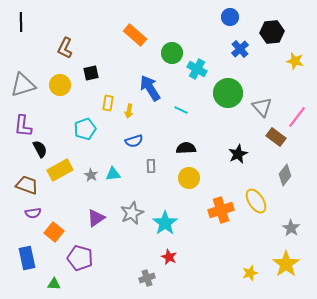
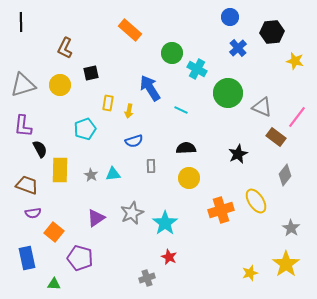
orange rectangle at (135, 35): moved 5 px left, 5 px up
blue cross at (240, 49): moved 2 px left, 1 px up
gray triangle at (262, 107): rotated 25 degrees counterclockwise
yellow rectangle at (60, 170): rotated 60 degrees counterclockwise
